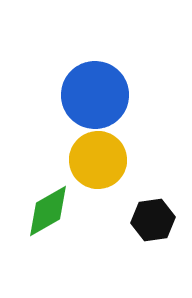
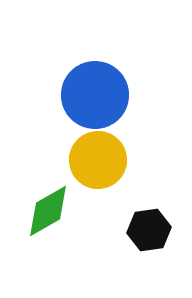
black hexagon: moved 4 px left, 10 px down
